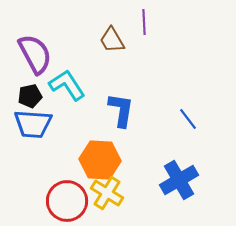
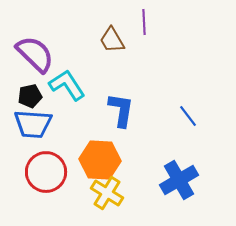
purple semicircle: rotated 18 degrees counterclockwise
blue line: moved 3 px up
red circle: moved 21 px left, 29 px up
